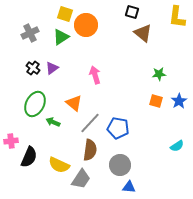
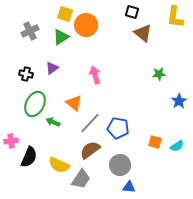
yellow L-shape: moved 2 px left
gray cross: moved 2 px up
black cross: moved 7 px left, 6 px down; rotated 24 degrees counterclockwise
orange square: moved 1 px left, 41 px down
brown semicircle: rotated 135 degrees counterclockwise
